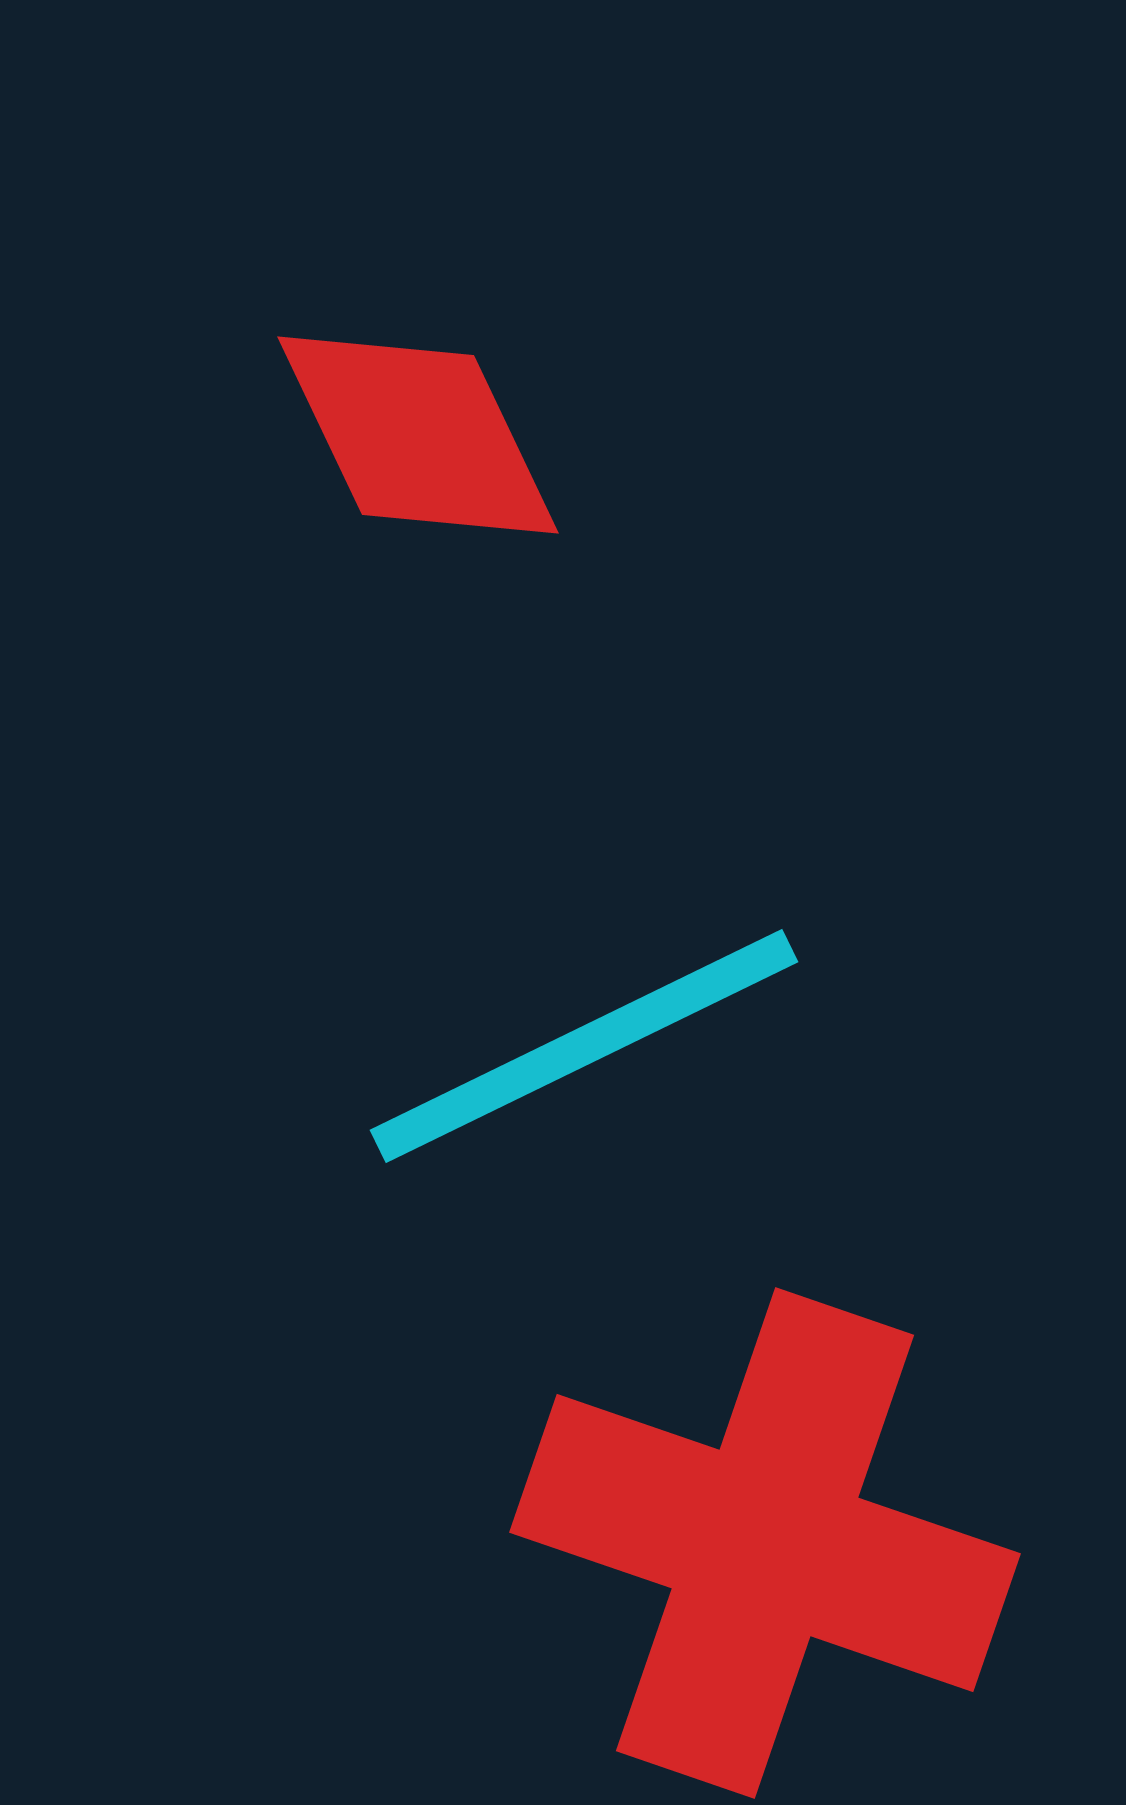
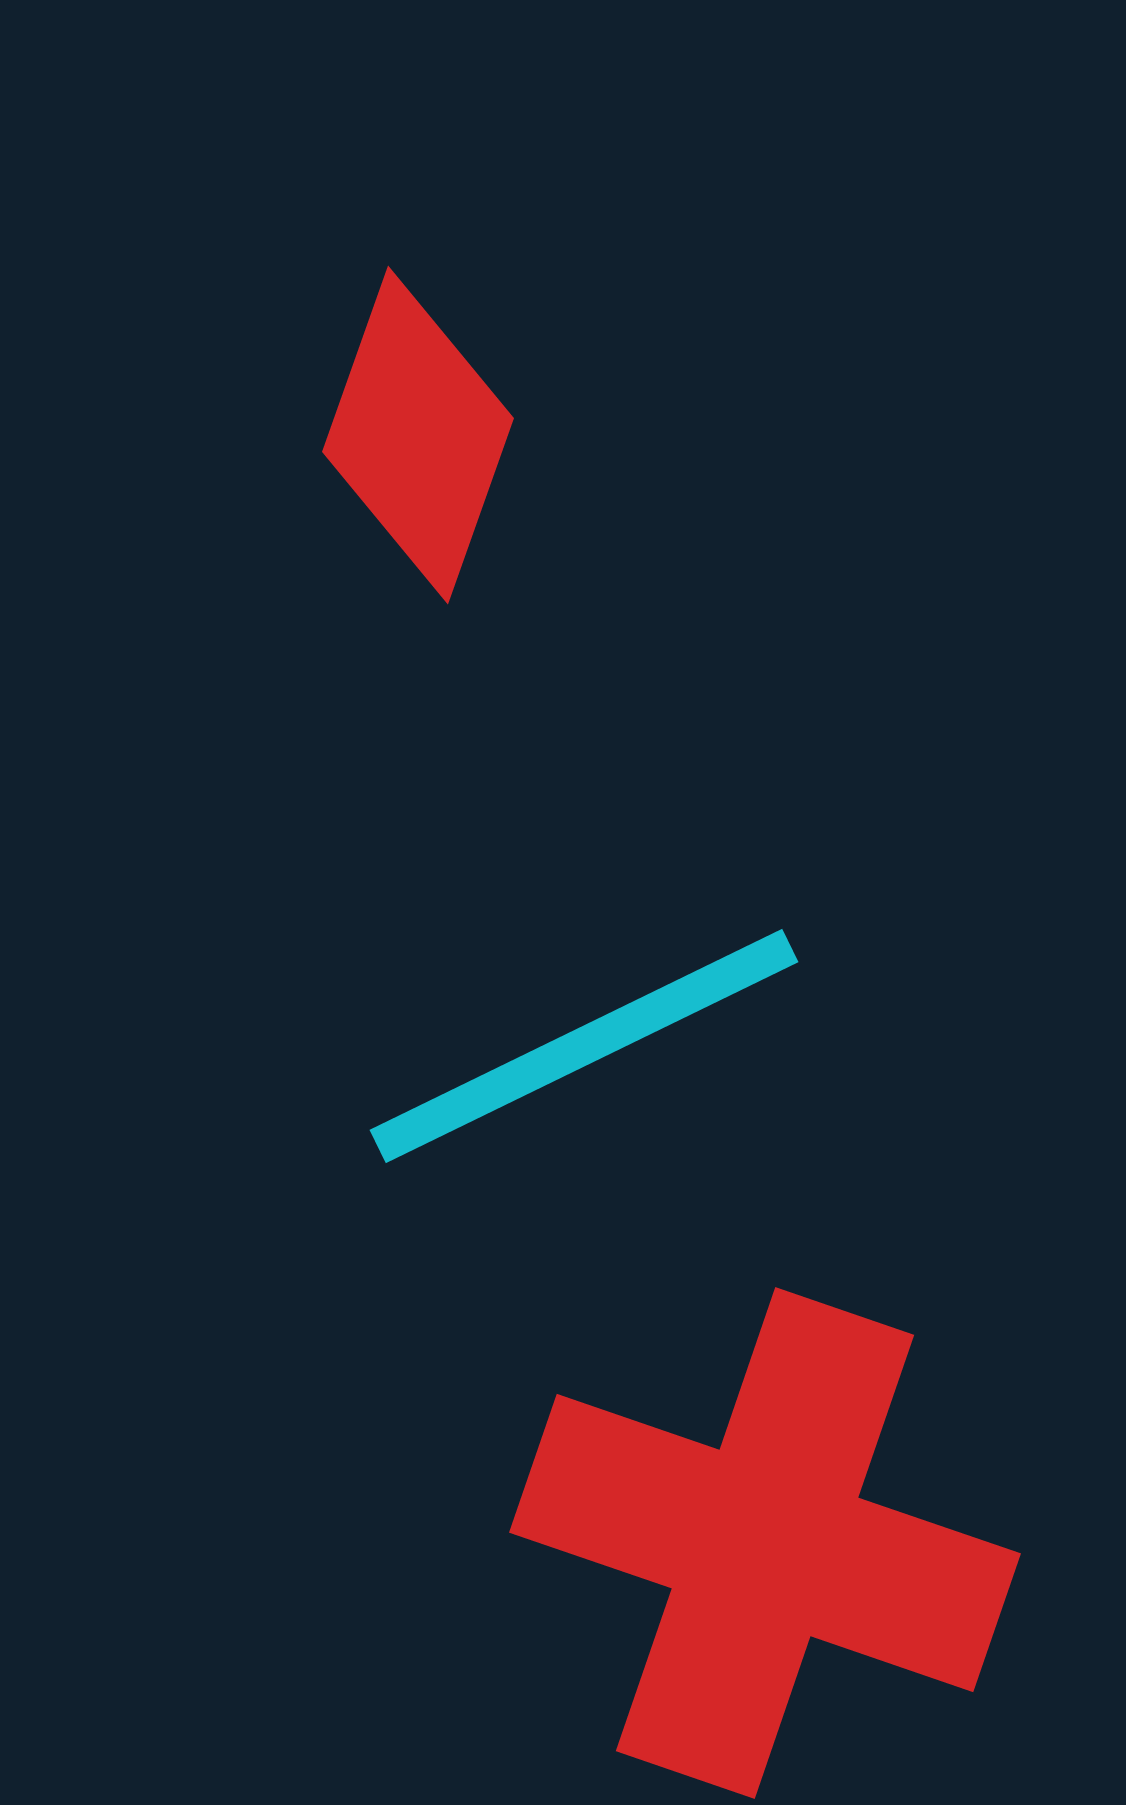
red diamond: rotated 45 degrees clockwise
